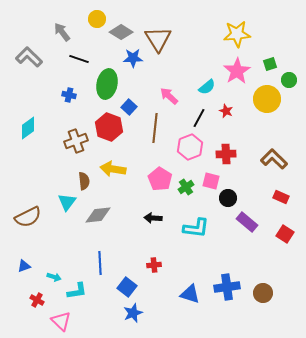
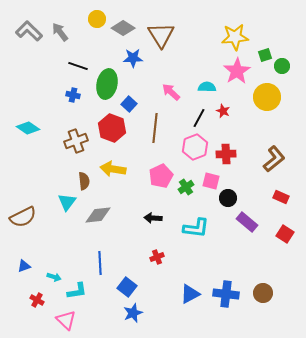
gray arrow at (62, 32): moved 2 px left
gray diamond at (121, 32): moved 2 px right, 4 px up
yellow star at (237, 34): moved 2 px left, 3 px down
brown triangle at (158, 39): moved 3 px right, 4 px up
gray L-shape at (29, 57): moved 26 px up
black line at (79, 59): moved 1 px left, 7 px down
green square at (270, 64): moved 5 px left, 9 px up
green circle at (289, 80): moved 7 px left, 14 px up
cyan semicircle at (207, 87): rotated 138 degrees counterclockwise
blue cross at (69, 95): moved 4 px right
pink arrow at (169, 96): moved 2 px right, 4 px up
yellow circle at (267, 99): moved 2 px up
blue square at (129, 107): moved 3 px up
red star at (226, 111): moved 3 px left
red hexagon at (109, 127): moved 3 px right, 1 px down
cyan diamond at (28, 128): rotated 70 degrees clockwise
pink hexagon at (190, 147): moved 5 px right
brown L-shape at (274, 159): rotated 96 degrees clockwise
pink pentagon at (160, 179): moved 1 px right, 3 px up; rotated 15 degrees clockwise
brown semicircle at (28, 217): moved 5 px left
red cross at (154, 265): moved 3 px right, 8 px up; rotated 16 degrees counterclockwise
blue cross at (227, 287): moved 1 px left, 7 px down; rotated 15 degrees clockwise
blue triangle at (190, 294): rotated 45 degrees counterclockwise
pink triangle at (61, 321): moved 5 px right, 1 px up
